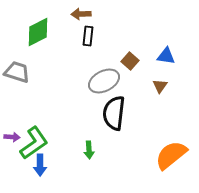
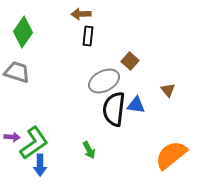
green diamond: moved 15 px left; rotated 28 degrees counterclockwise
blue triangle: moved 30 px left, 49 px down
brown triangle: moved 8 px right, 4 px down; rotated 14 degrees counterclockwise
black semicircle: moved 4 px up
green arrow: rotated 24 degrees counterclockwise
